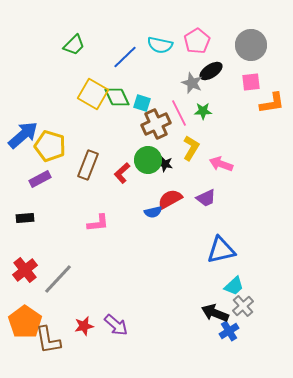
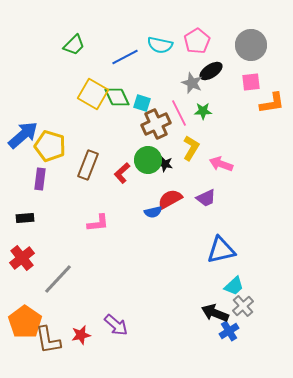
blue line: rotated 16 degrees clockwise
purple rectangle: rotated 55 degrees counterclockwise
red cross: moved 3 px left, 12 px up
red star: moved 3 px left, 9 px down
